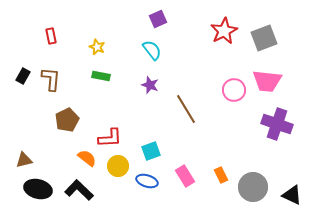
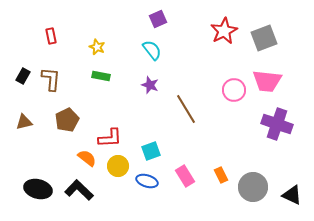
brown triangle: moved 38 px up
